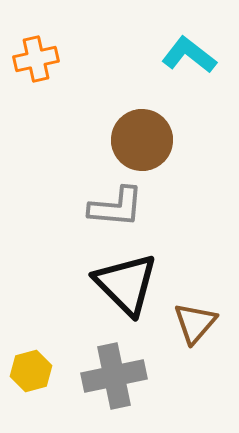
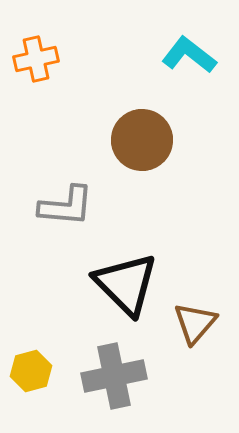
gray L-shape: moved 50 px left, 1 px up
